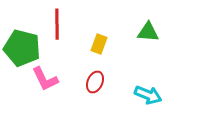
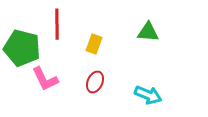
yellow rectangle: moved 5 px left
